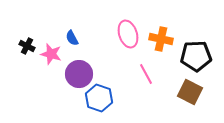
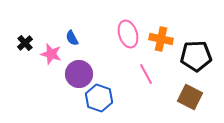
black cross: moved 2 px left, 3 px up; rotated 21 degrees clockwise
brown square: moved 5 px down
